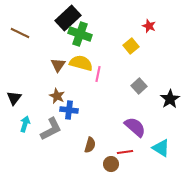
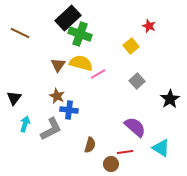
pink line: rotated 49 degrees clockwise
gray square: moved 2 px left, 5 px up
